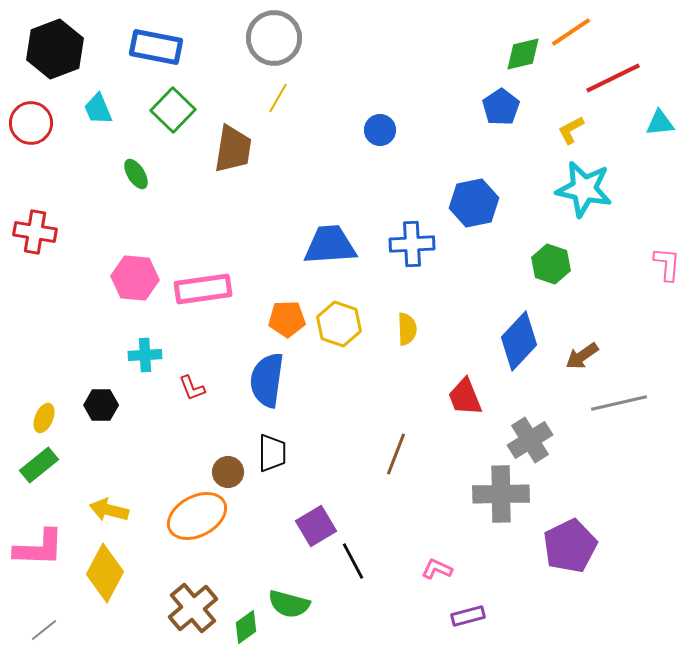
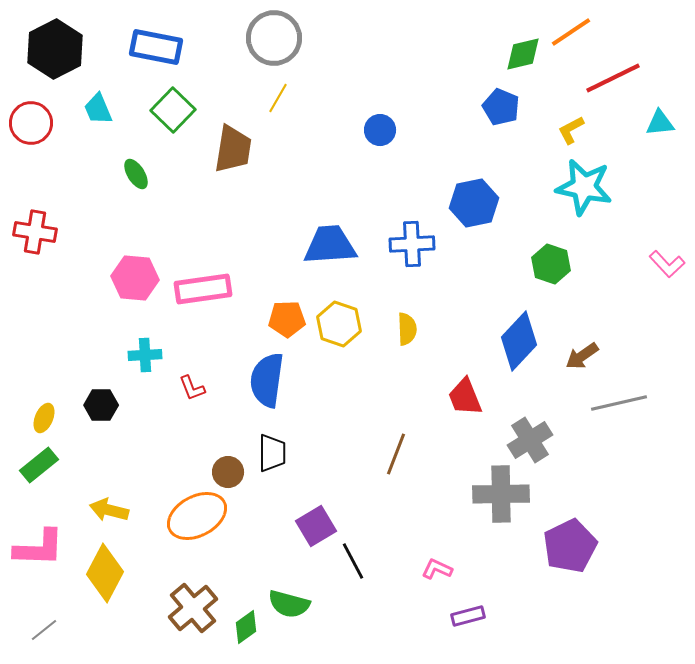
black hexagon at (55, 49): rotated 6 degrees counterclockwise
blue pentagon at (501, 107): rotated 15 degrees counterclockwise
cyan star at (584, 189): moved 2 px up
pink L-shape at (667, 264): rotated 132 degrees clockwise
